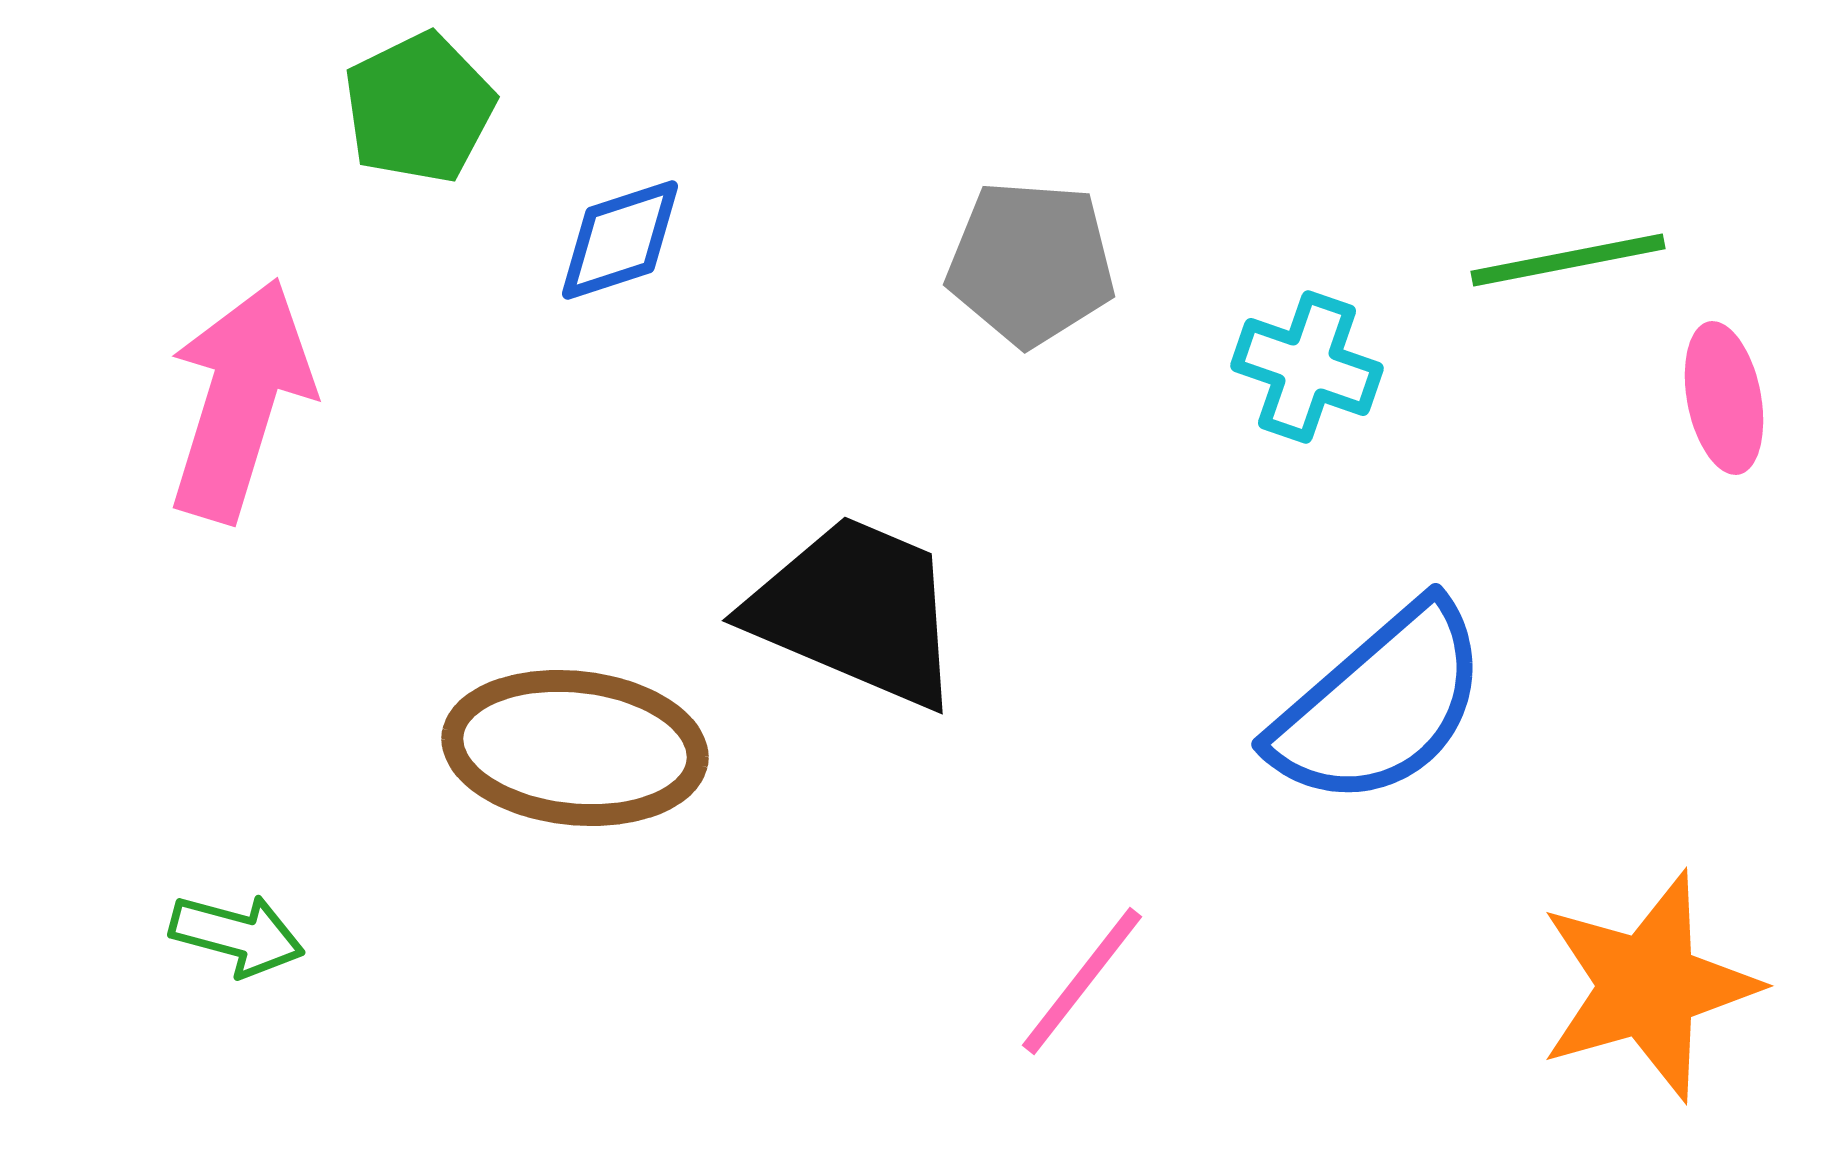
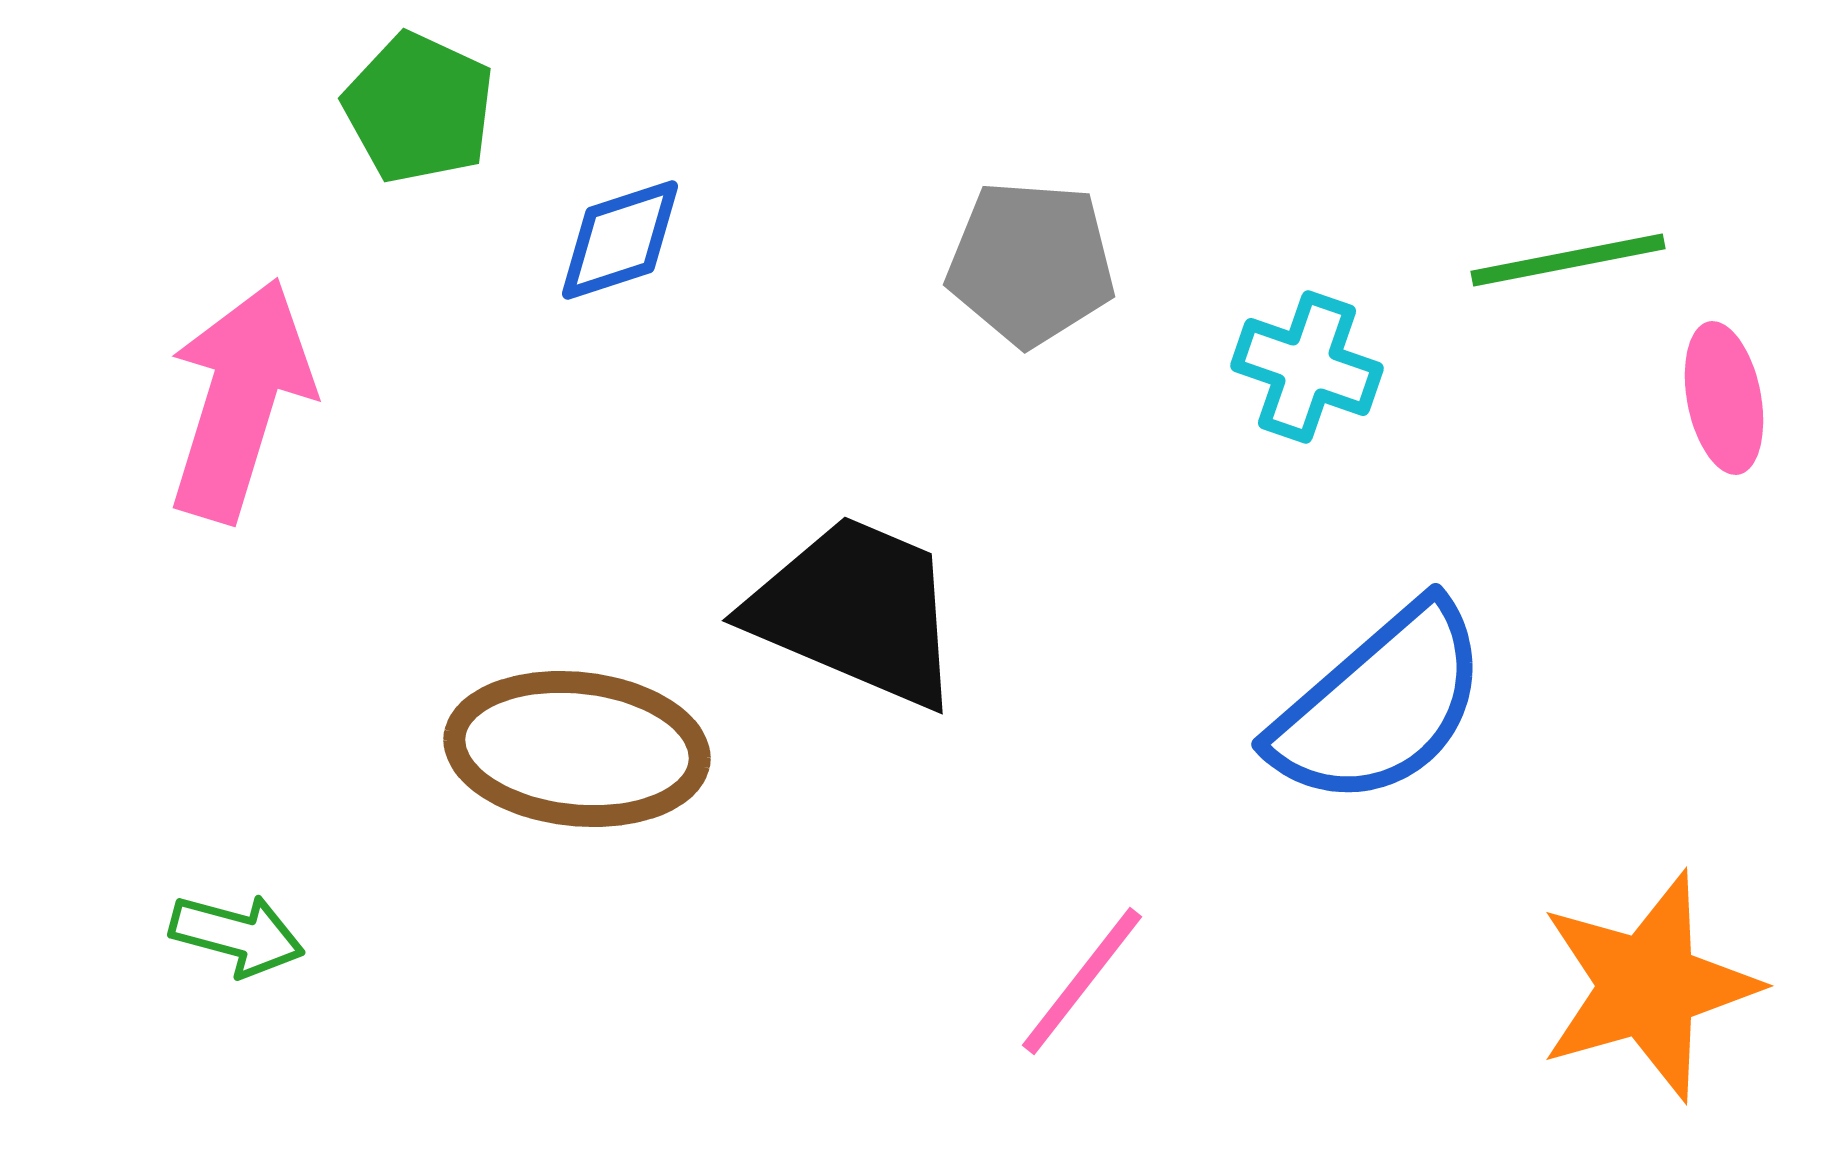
green pentagon: rotated 21 degrees counterclockwise
brown ellipse: moved 2 px right, 1 px down
